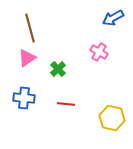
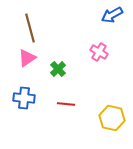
blue arrow: moved 1 px left, 3 px up
